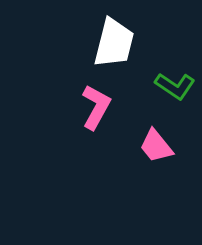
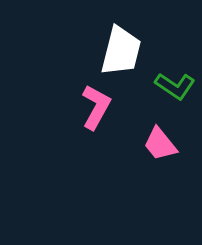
white trapezoid: moved 7 px right, 8 px down
pink trapezoid: moved 4 px right, 2 px up
